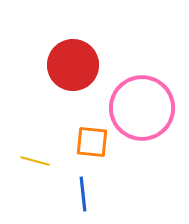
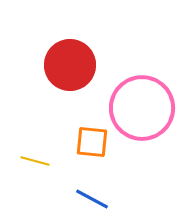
red circle: moved 3 px left
blue line: moved 9 px right, 5 px down; rotated 56 degrees counterclockwise
